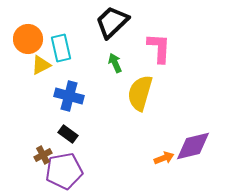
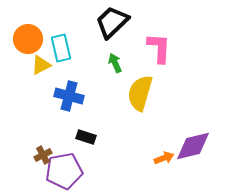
black rectangle: moved 18 px right, 3 px down; rotated 18 degrees counterclockwise
